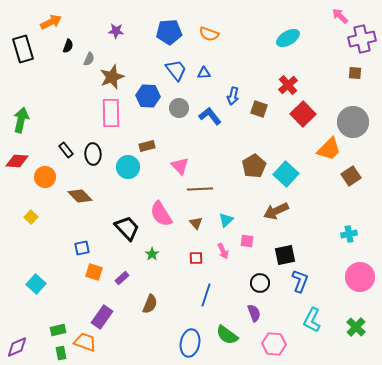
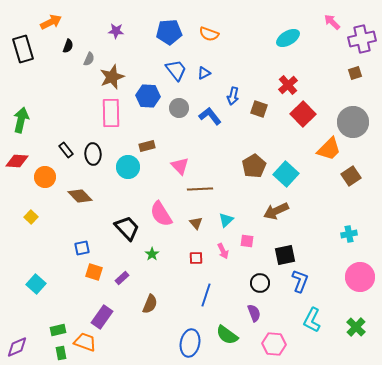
pink arrow at (340, 16): moved 8 px left, 6 px down
blue triangle at (204, 73): rotated 24 degrees counterclockwise
brown square at (355, 73): rotated 24 degrees counterclockwise
